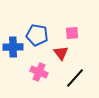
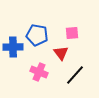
black line: moved 3 px up
